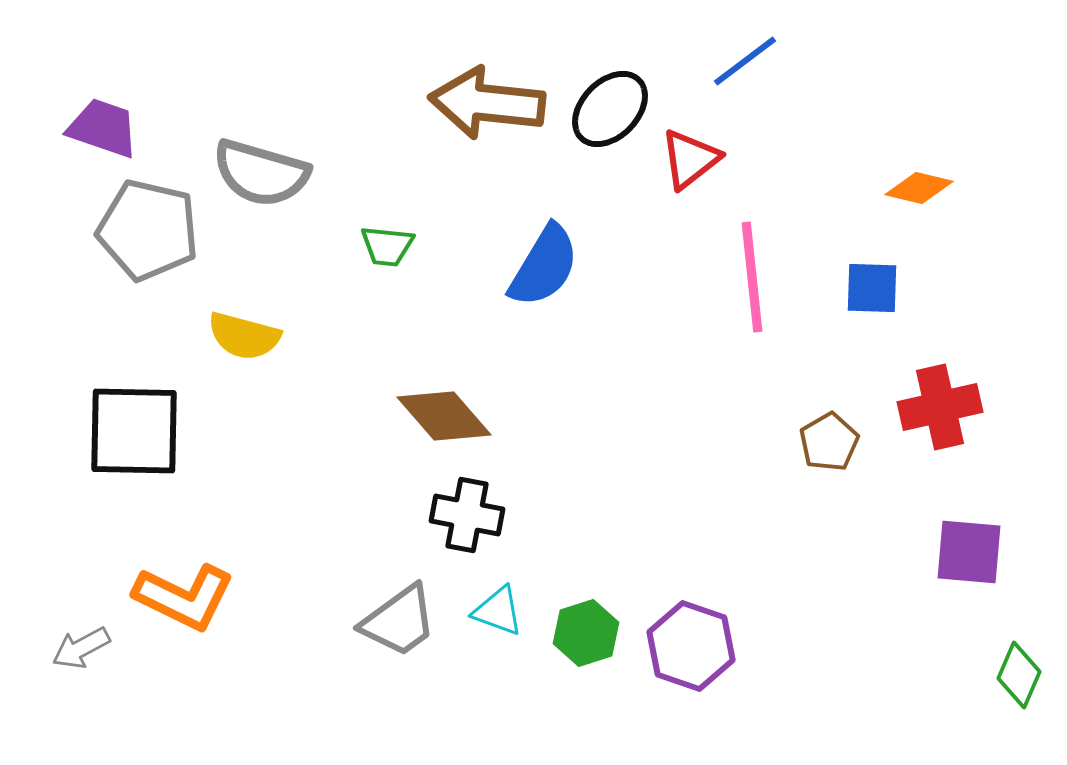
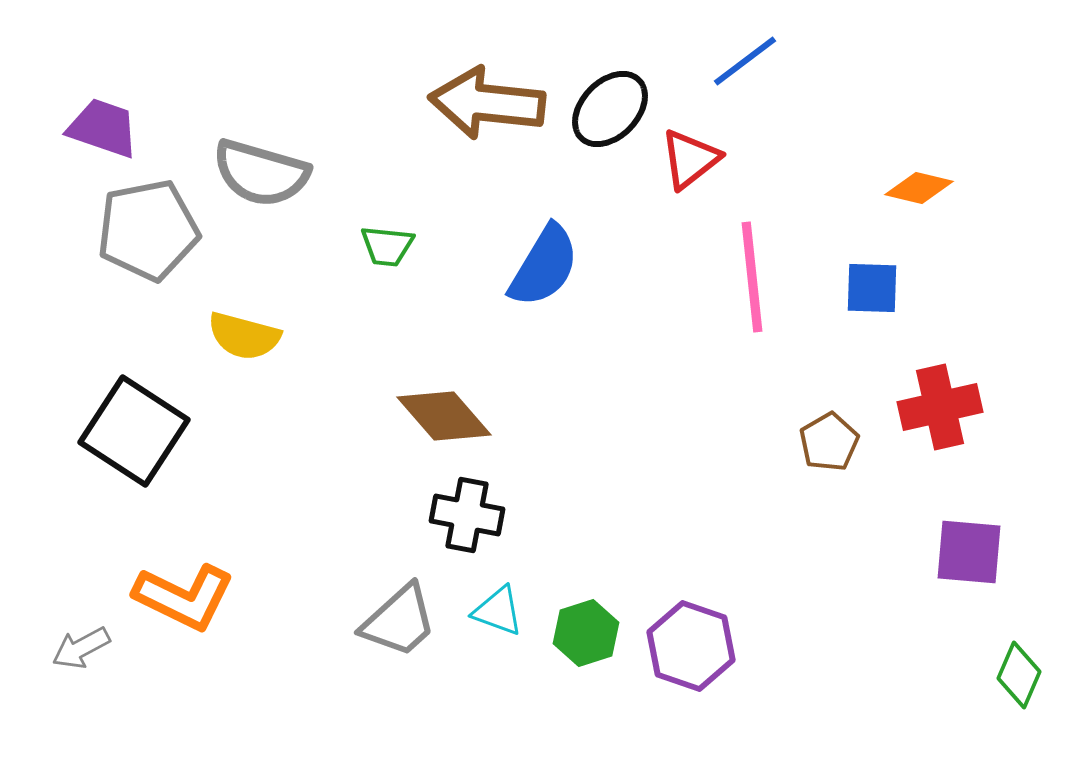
gray pentagon: rotated 24 degrees counterclockwise
black square: rotated 32 degrees clockwise
gray trapezoid: rotated 6 degrees counterclockwise
